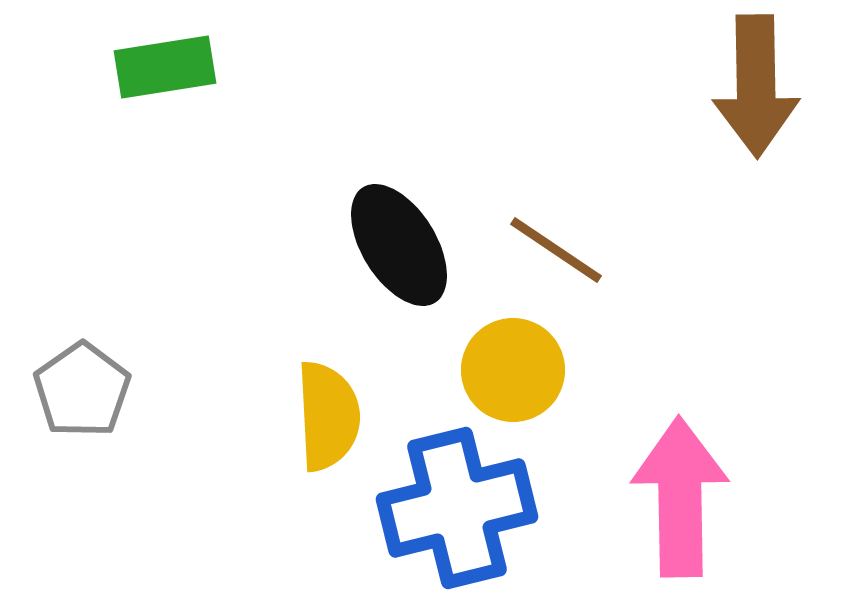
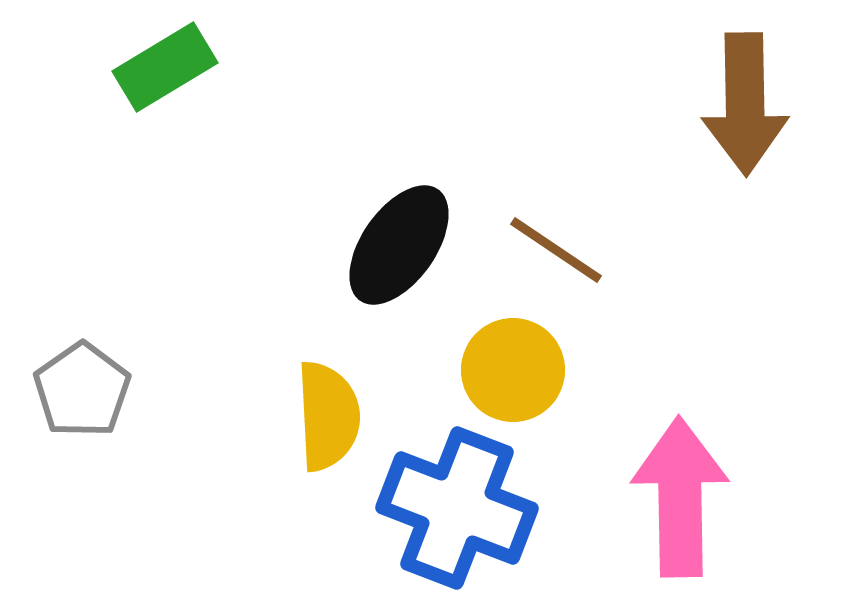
green rectangle: rotated 22 degrees counterclockwise
brown arrow: moved 11 px left, 18 px down
black ellipse: rotated 67 degrees clockwise
blue cross: rotated 35 degrees clockwise
